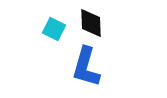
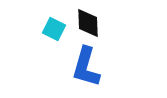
black diamond: moved 3 px left
